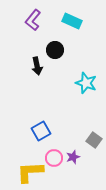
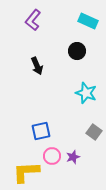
cyan rectangle: moved 16 px right
black circle: moved 22 px right, 1 px down
black arrow: rotated 12 degrees counterclockwise
cyan star: moved 10 px down
blue square: rotated 18 degrees clockwise
gray square: moved 8 px up
pink circle: moved 2 px left, 2 px up
yellow L-shape: moved 4 px left
